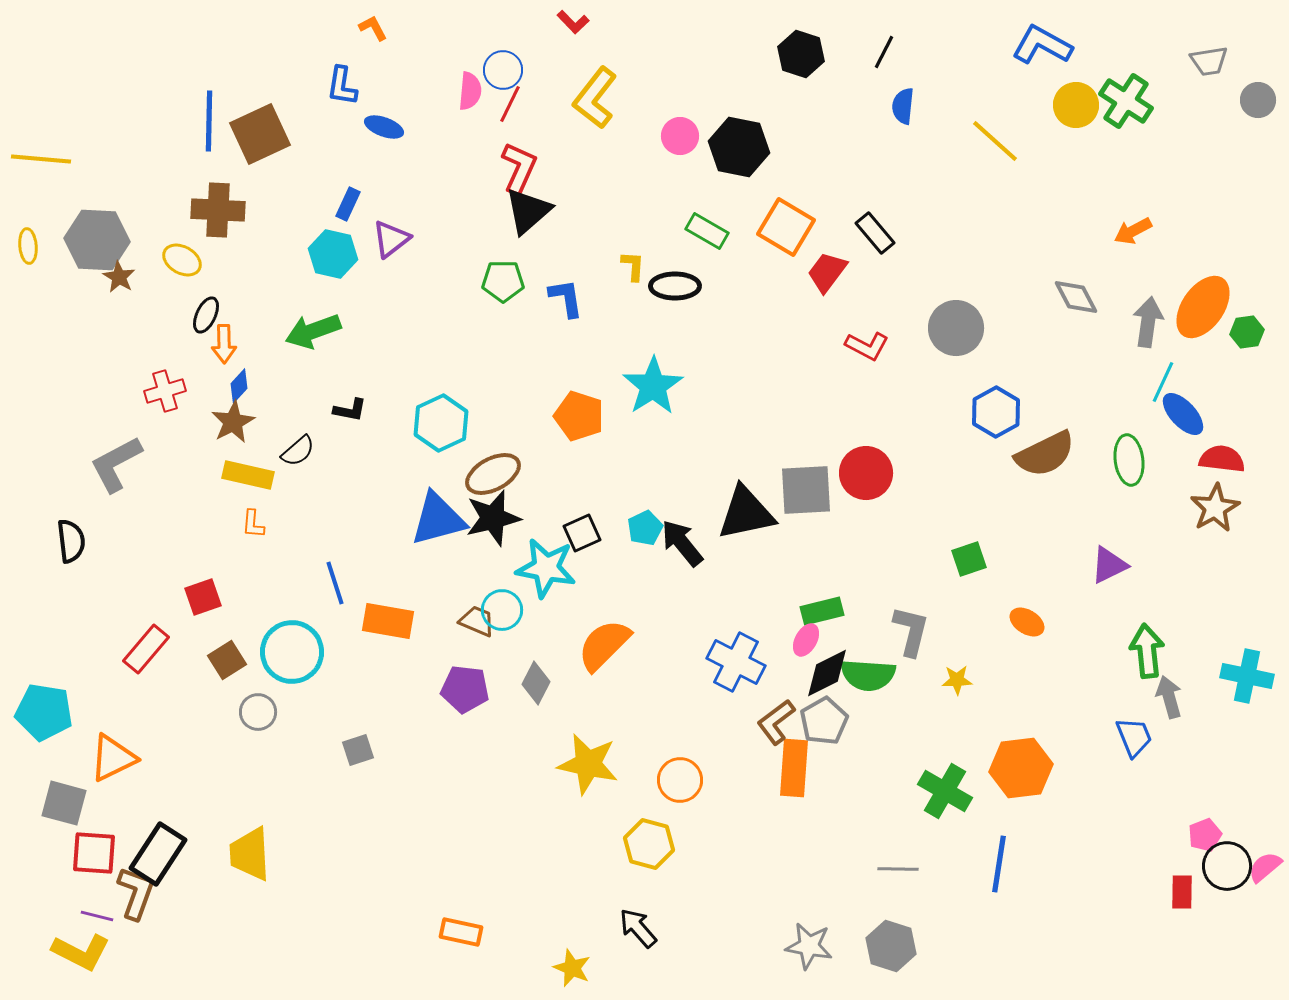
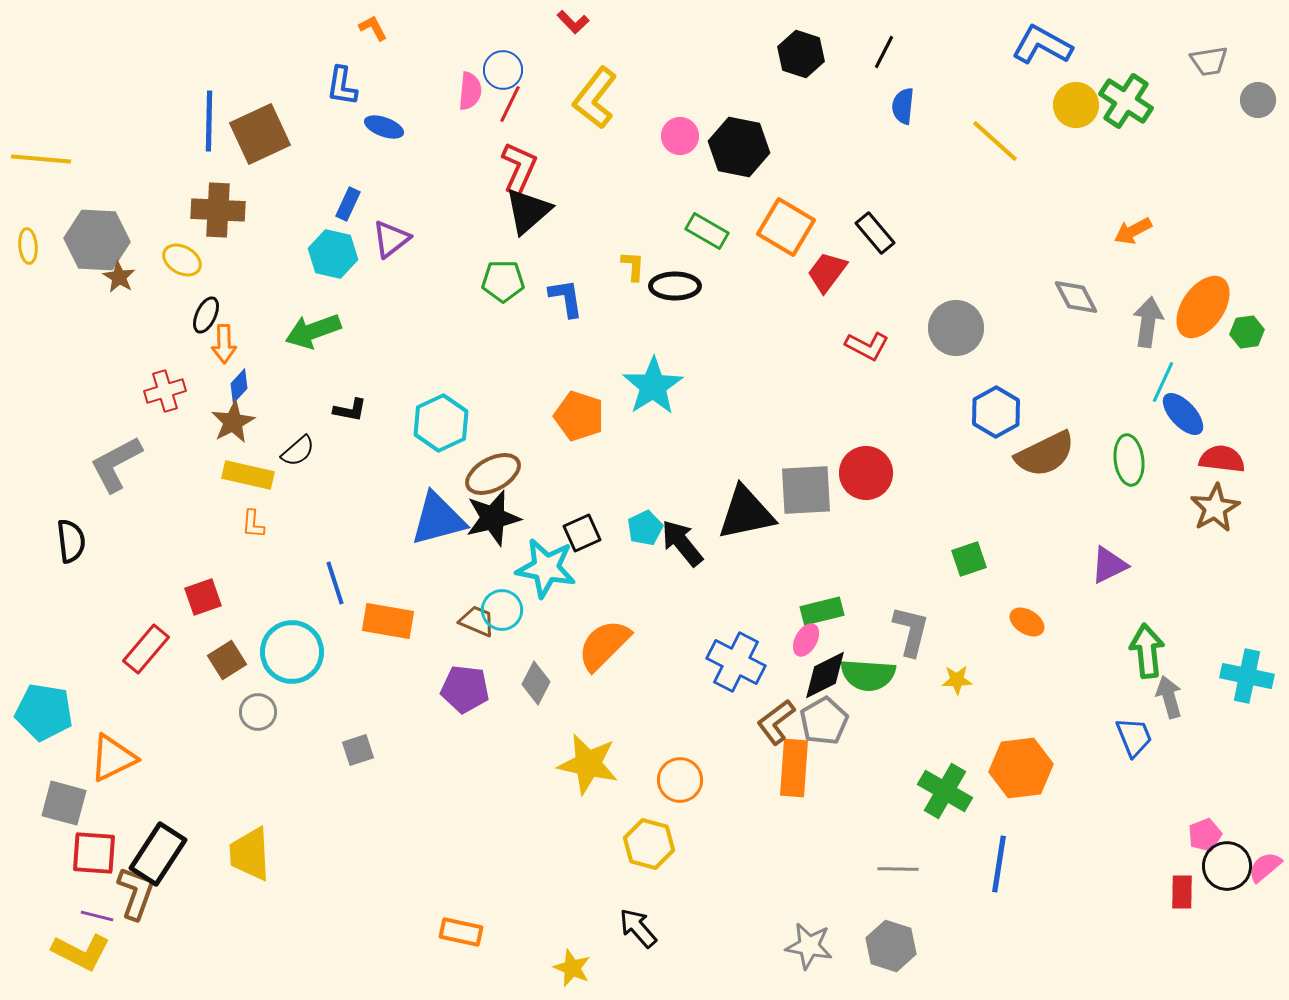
black diamond at (827, 673): moved 2 px left, 2 px down
